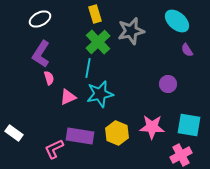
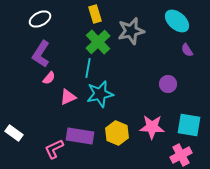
pink semicircle: rotated 56 degrees clockwise
